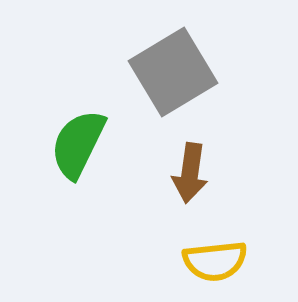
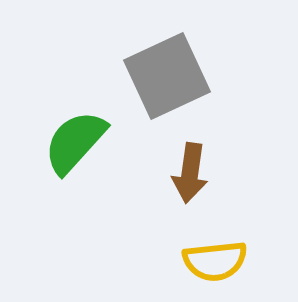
gray square: moved 6 px left, 4 px down; rotated 6 degrees clockwise
green semicircle: moved 3 px left, 2 px up; rotated 16 degrees clockwise
